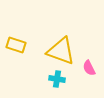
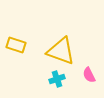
pink semicircle: moved 7 px down
cyan cross: rotated 28 degrees counterclockwise
